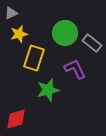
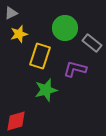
green circle: moved 5 px up
yellow rectangle: moved 6 px right, 2 px up
purple L-shape: rotated 50 degrees counterclockwise
green star: moved 2 px left
red diamond: moved 2 px down
